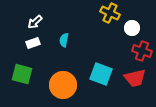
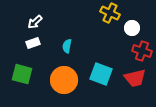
cyan semicircle: moved 3 px right, 6 px down
orange circle: moved 1 px right, 5 px up
